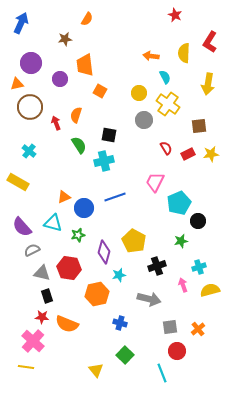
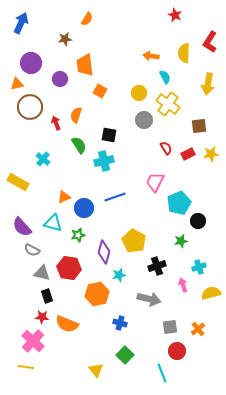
cyan cross at (29, 151): moved 14 px right, 8 px down
gray semicircle at (32, 250): rotated 126 degrees counterclockwise
yellow semicircle at (210, 290): moved 1 px right, 3 px down
